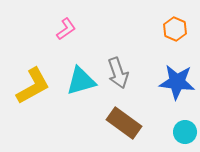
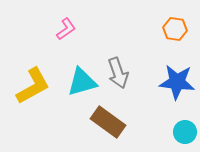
orange hexagon: rotated 15 degrees counterclockwise
cyan triangle: moved 1 px right, 1 px down
brown rectangle: moved 16 px left, 1 px up
